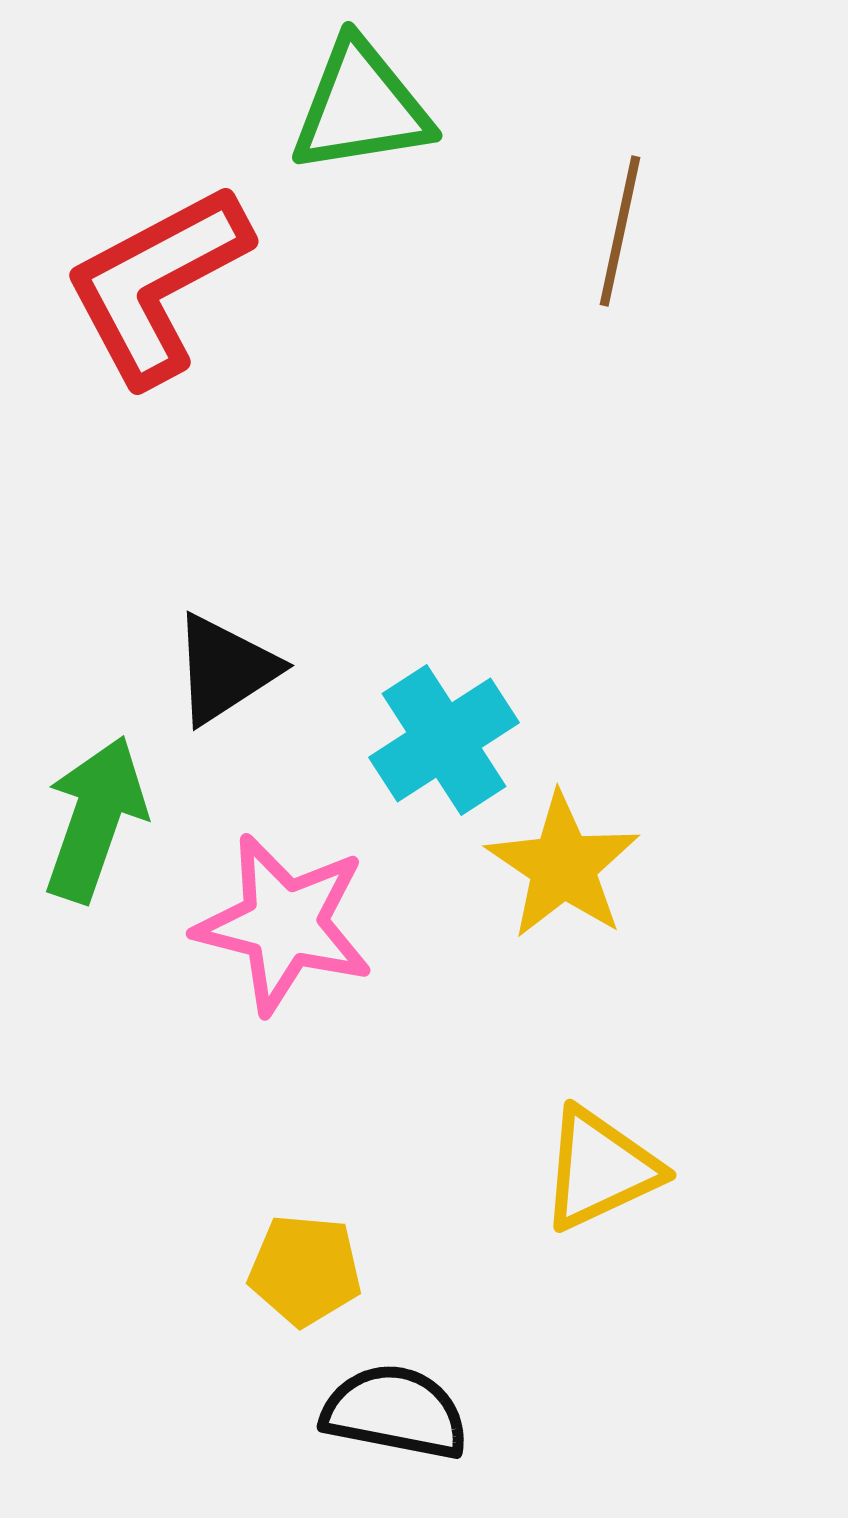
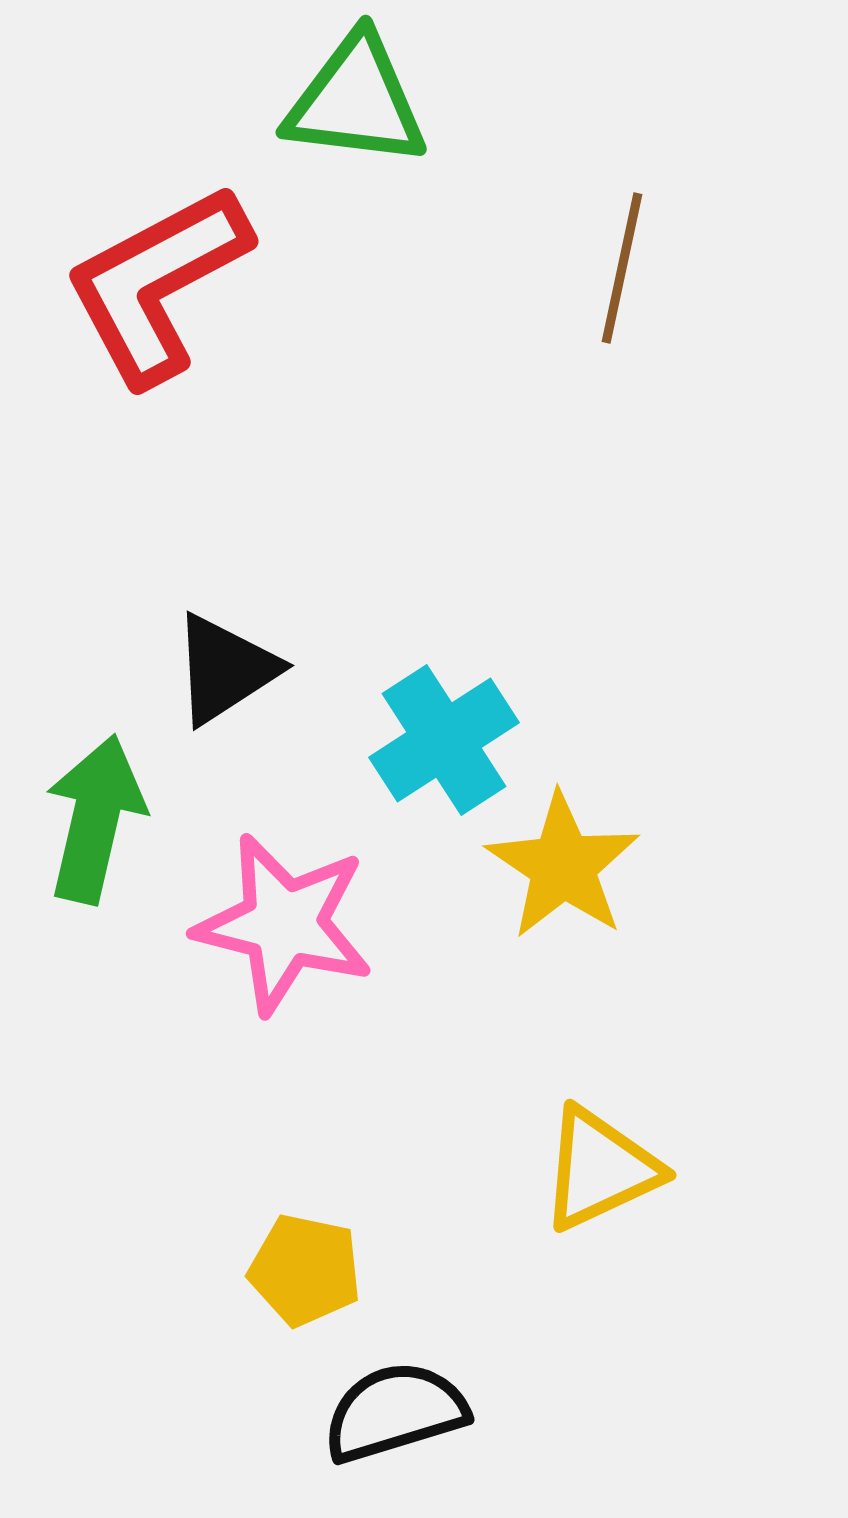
green triangle: moved 5 px left, 6 px up; rotated 16 degrees clockwise
brown line: moved 2 px right, 37 px down
green arrow: rotated 6 degrees counterclockwise
yellow pentagon: rotated 7 degrees clockwise
black semicircle: rotated 28 degrees counterclockwise
